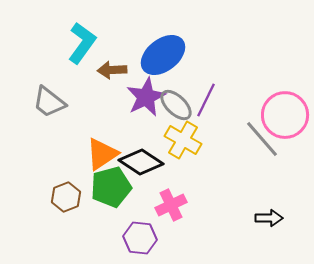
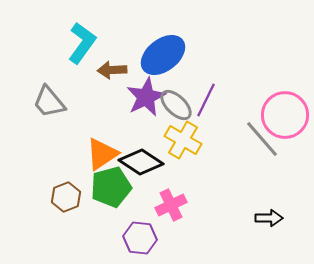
gray trapezoid: rotated 12 degrees clockwise
